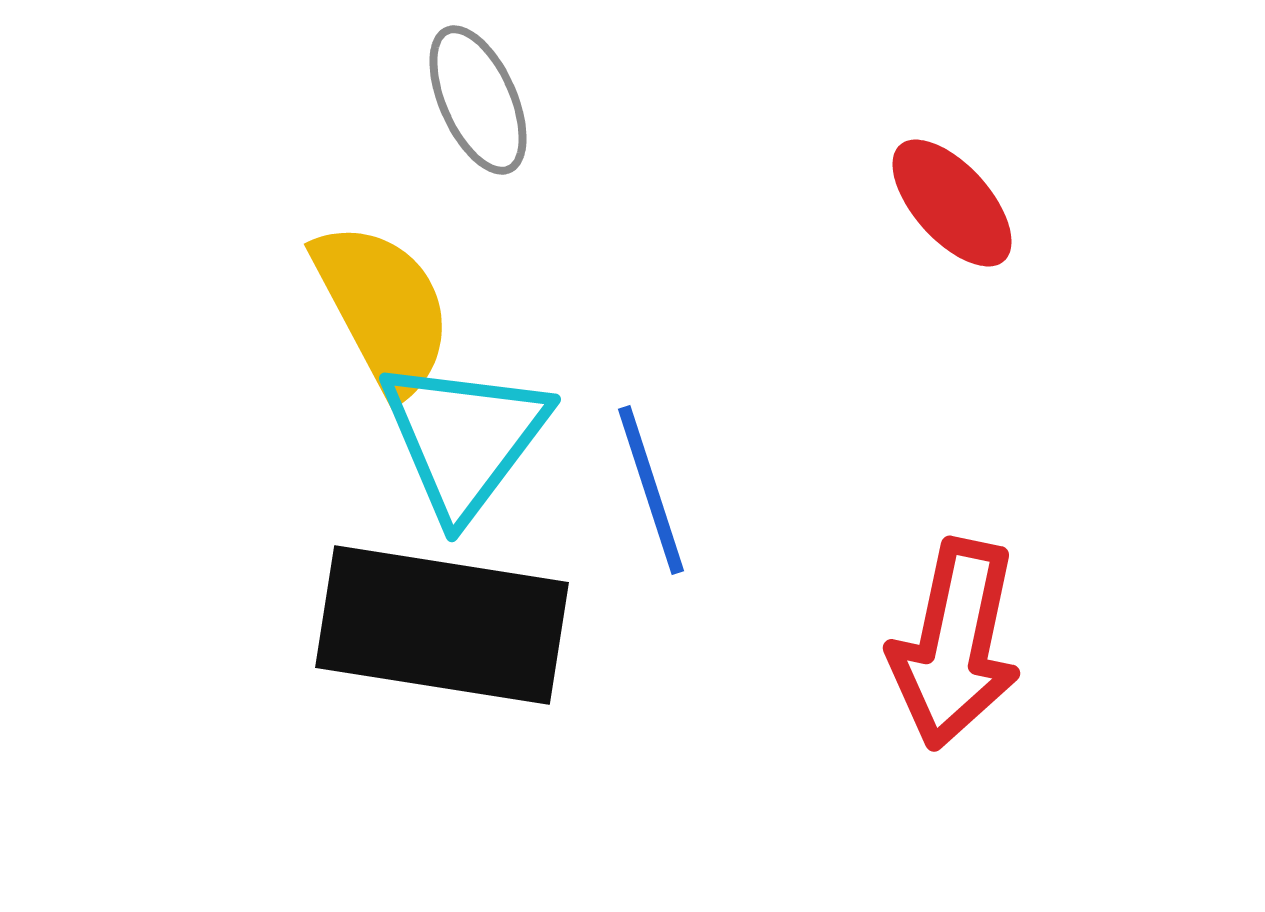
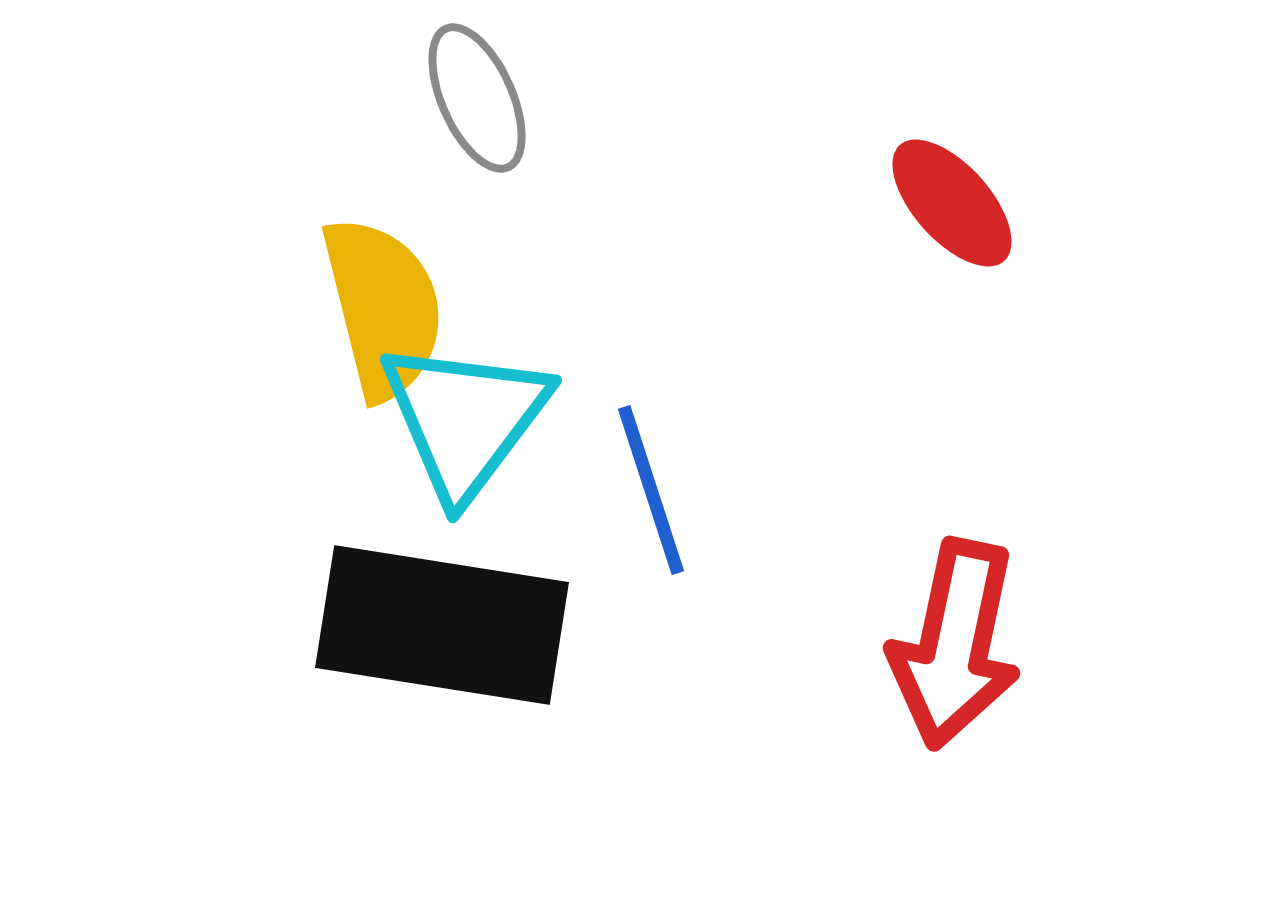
gray ellipse: moved 1 px left, 2 px up
yellow semicircle: rotated 14 degrees clockwise
cyan triangle: moved 1 px right, 19 px up
